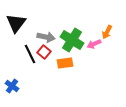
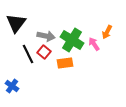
gray arrow: moved 1 px up
pink arrow: rotated 80 degrees clockwise
black line: moved 2 px left
